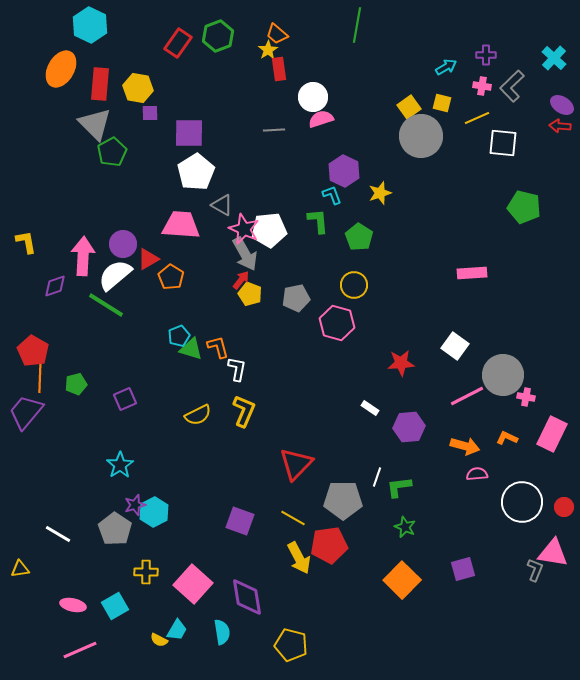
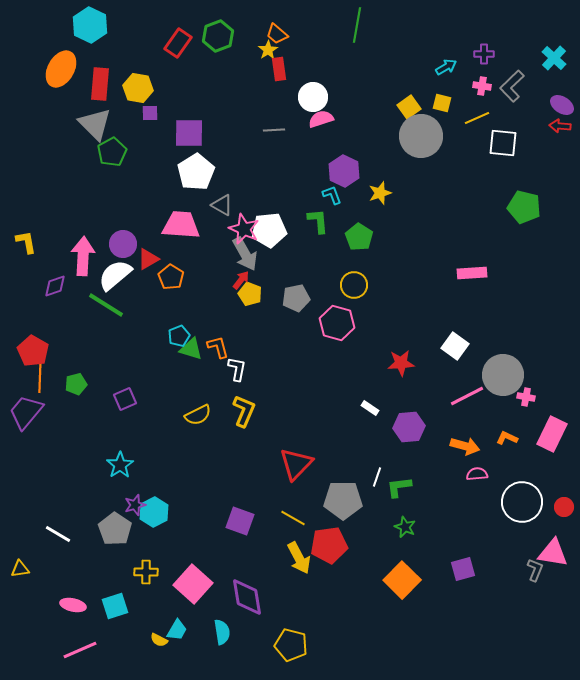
purple cross at (486, 55): moved 2 px left, 1 px up
cyan square at (115, 606): rotated 12 degrees clockwise
